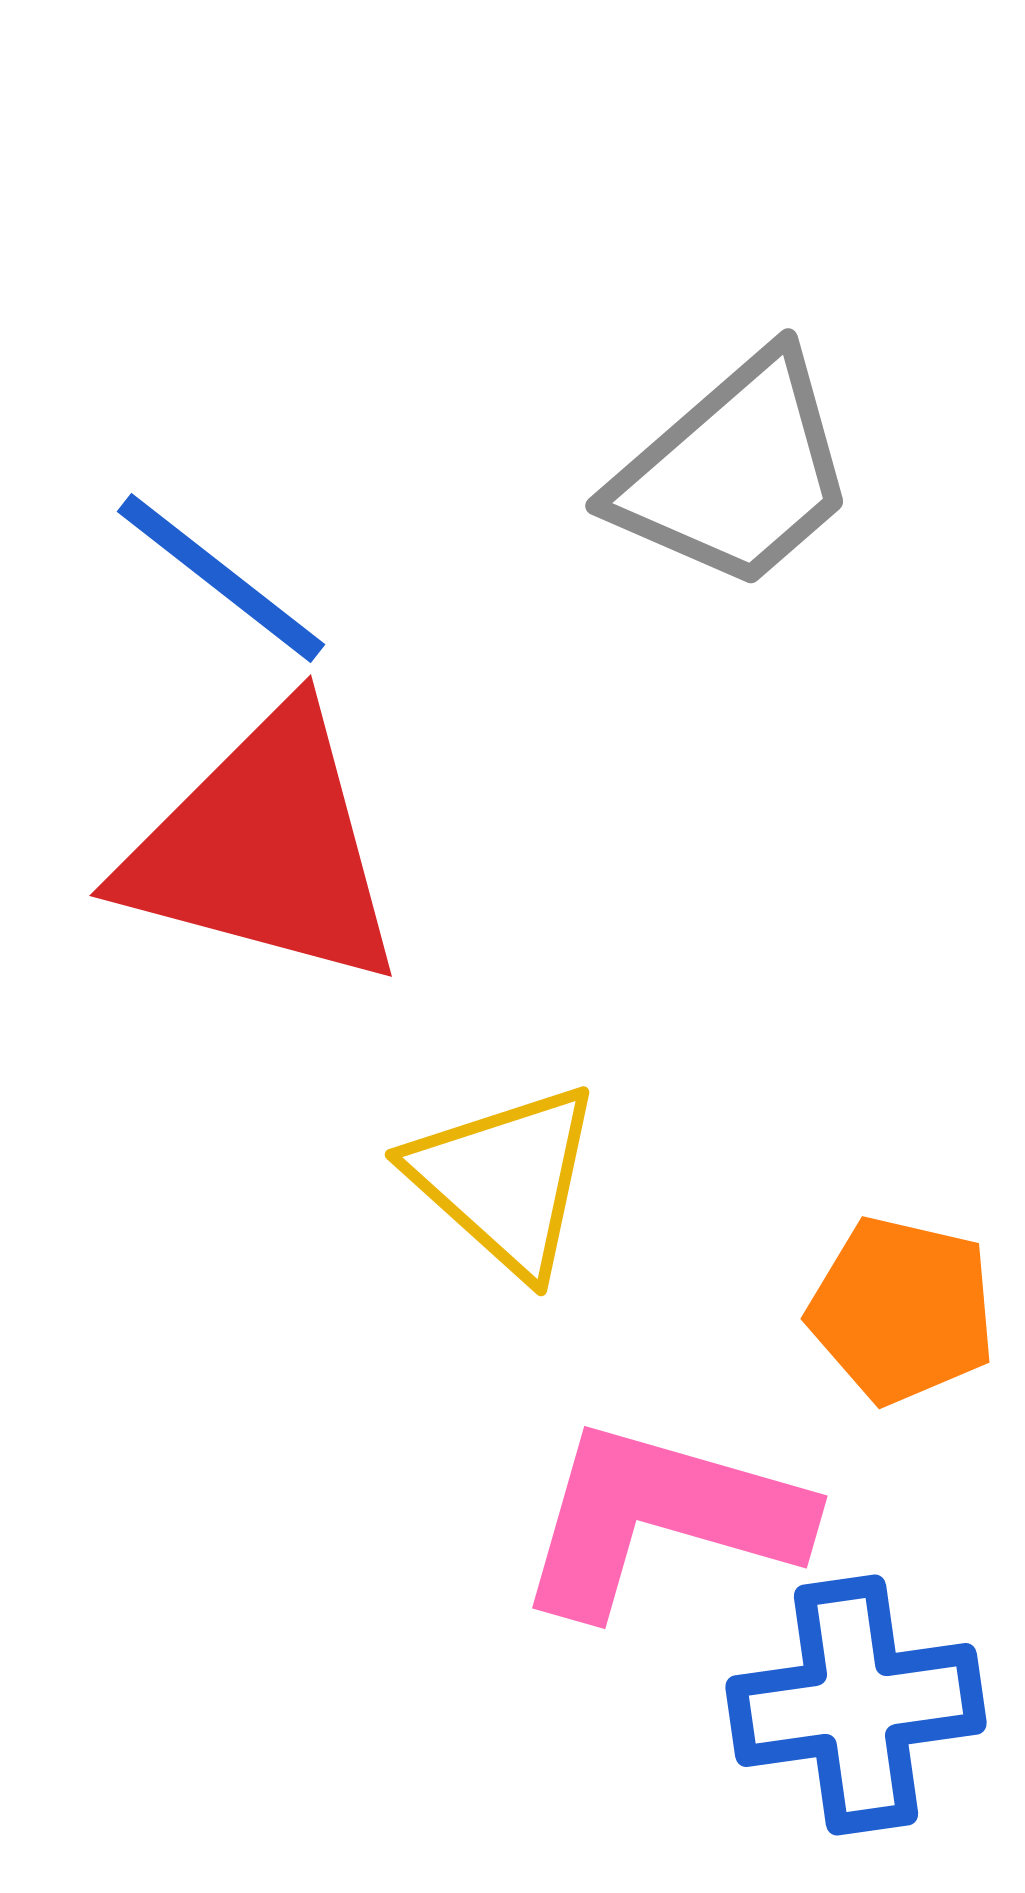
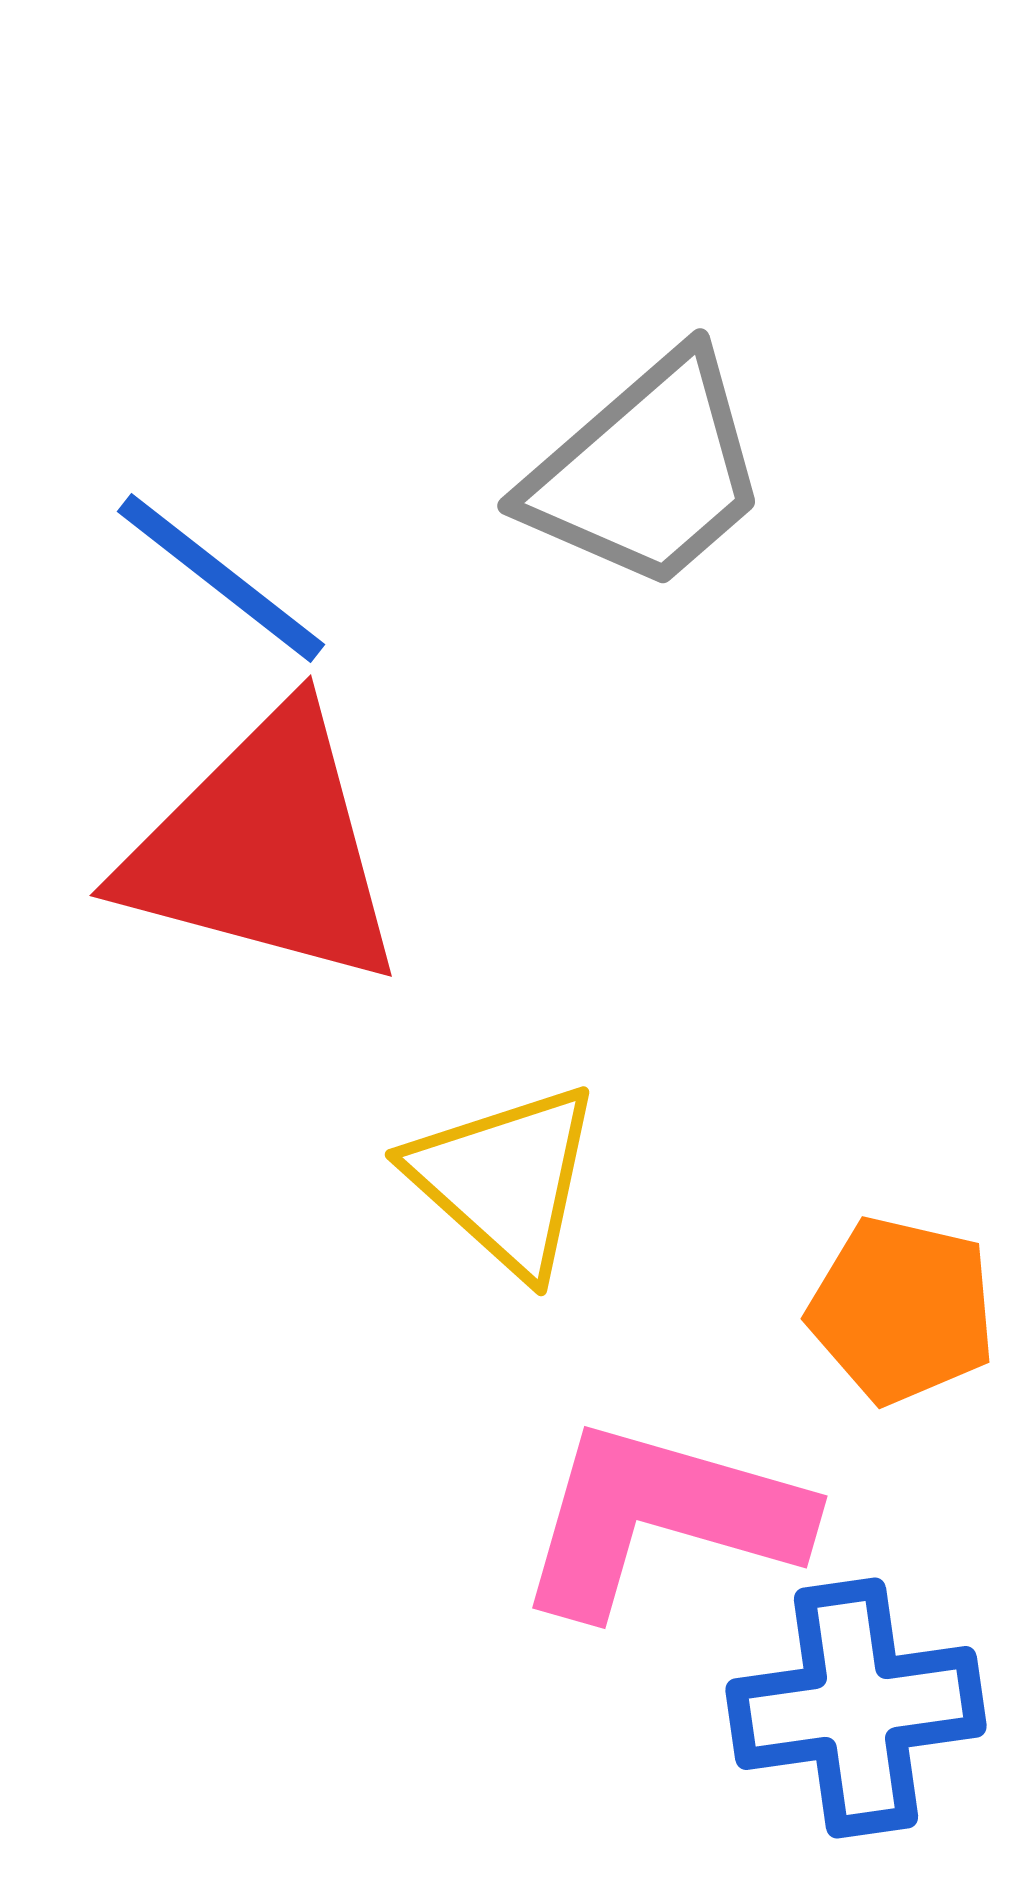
gray trapezoid: moved 88 px left
blue cross: moved 3 px down
